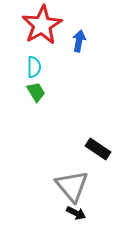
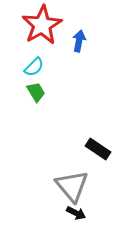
cyan semicircle: rotated 45 degrees clockwise
